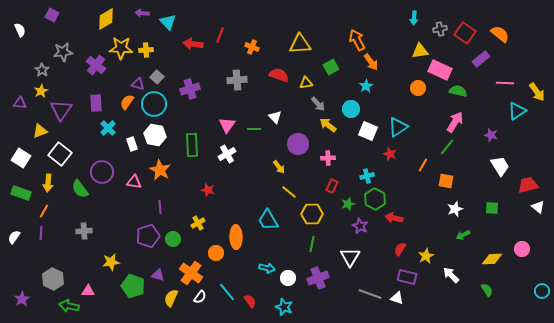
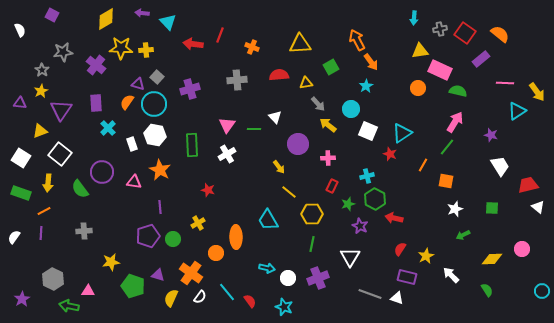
red semicircle at (279, 75): rotated 24 degrees counterclockwise
cyan triangle at (398, 127): moved 4 px right, 6 px down
orange line at (44, 211): rotated 32 degrees clockwise
